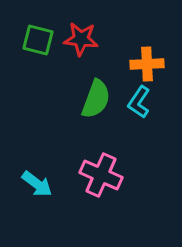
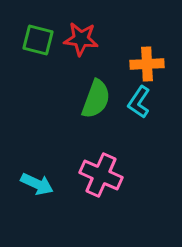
cyan arrow: rotated 12 degrees counterclockwise
